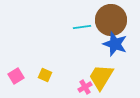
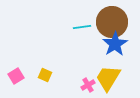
brown circle: moved 1 px right, 2 px down
blue star: rotated 20 degrees clockwise
yellow trapezoid: moved 7 px right, 1 px down
pink cross: moved 3 px right, 2 px up
